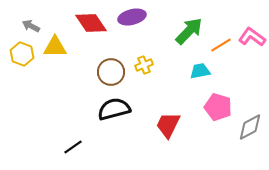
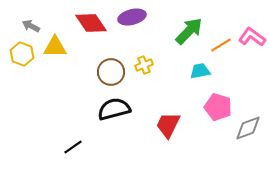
gray diamond: moved 2 px left, 1 px down; rotated 8 degrees clockwise
